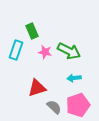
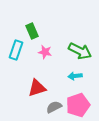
green arrow: moved 11 px right
cyan arrow: moved 1 px right, 2 px up
gray semicircle: rotated 70 degrees counterclockwise
